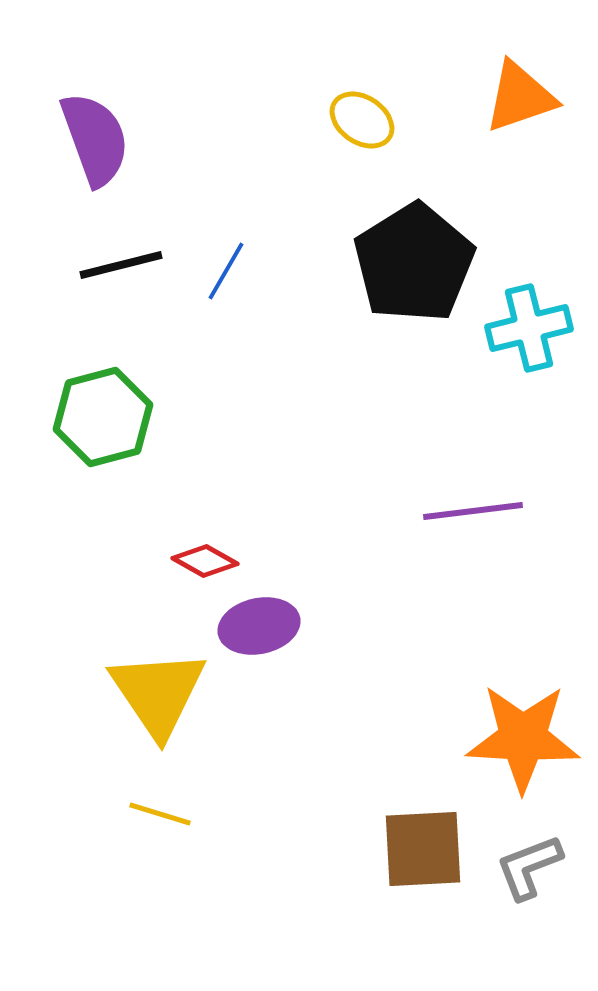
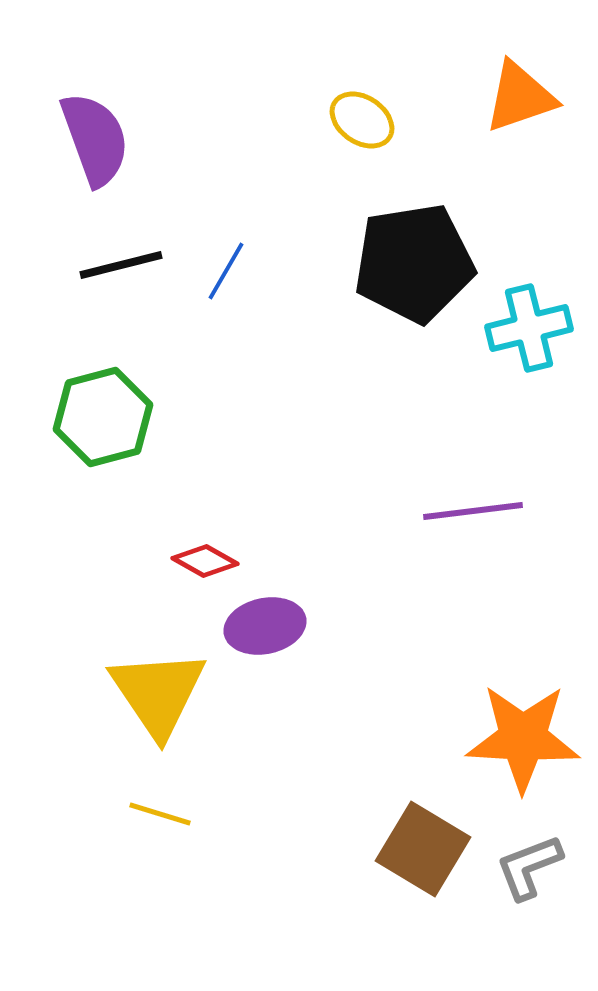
black pentagon: rotated 23 degrees clockwise
purple ellipse: moved 6 px right
brown square: rotated 34 degrees clockwise
